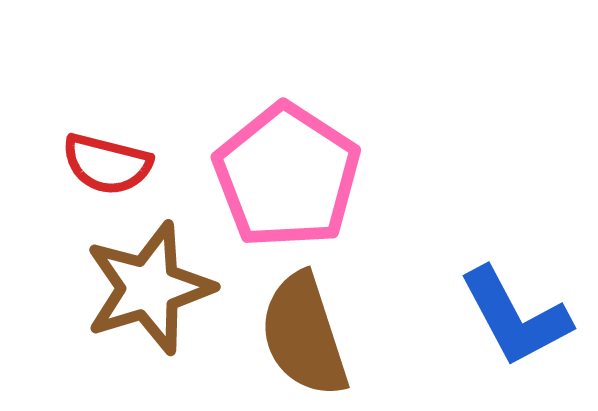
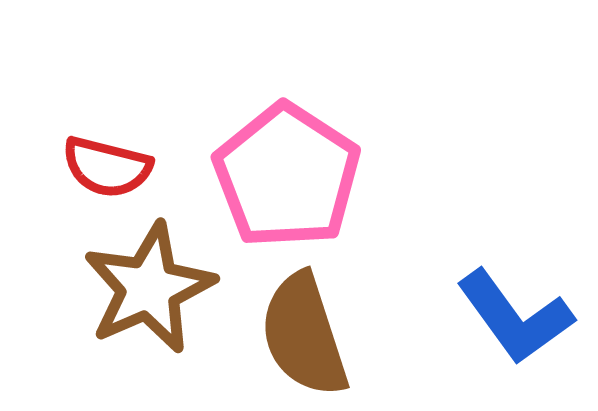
red semicircle: moved 3 px down
brown star: rotated 7 degrees counterclockwise
blue L-shape: rotated 8 degrees counterclockwise
